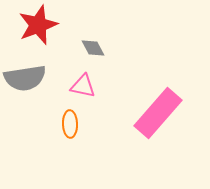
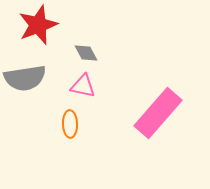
gray diamond: moved 7 px left, 5 px down
